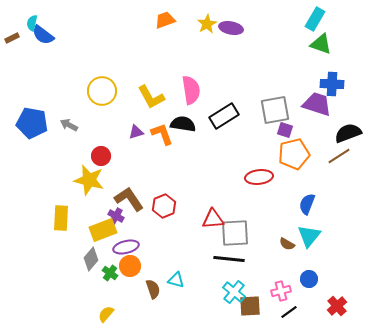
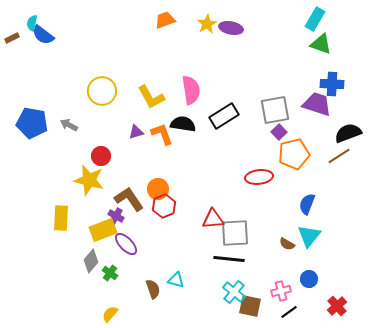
purple square at (285, 130): moved 6 px left, 2 px down; rotated 28 degrees clockwise
purple ellipse at (126, 247): moved 3 px up; rotated 60 degrees clockwise
gray diamond at (91, 259): moved 2 px down
orange circle at (130, 266): moved 28 px right, 77 px up
brown square at (250, 306): rotated 15 degrees clockwise
yellow semicircle at (106, 314): moved 4 px right
